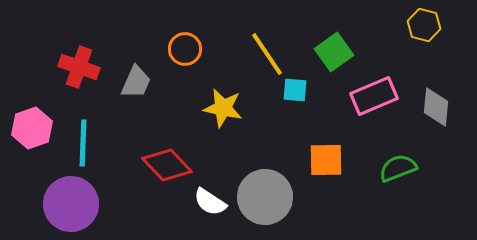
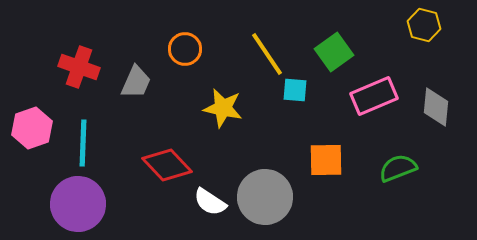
purple circle: moved 7 px right
